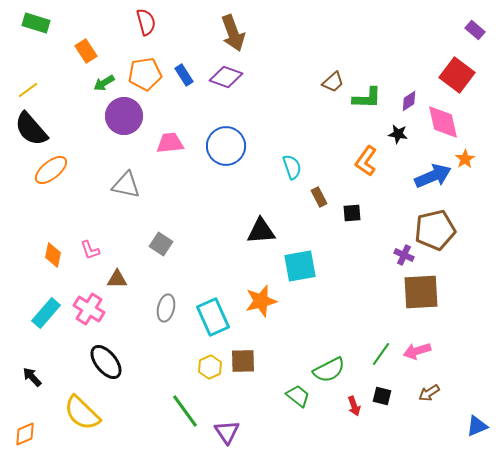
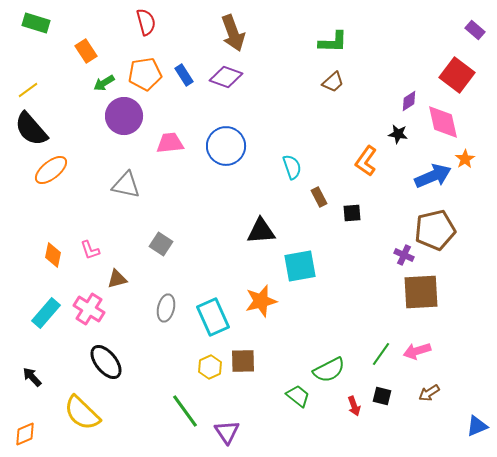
green L-shape at (367, 98): moved 34 px left, 56 px up
brown triangle at (117, 279): rotated 15 degrees counterclockwise
